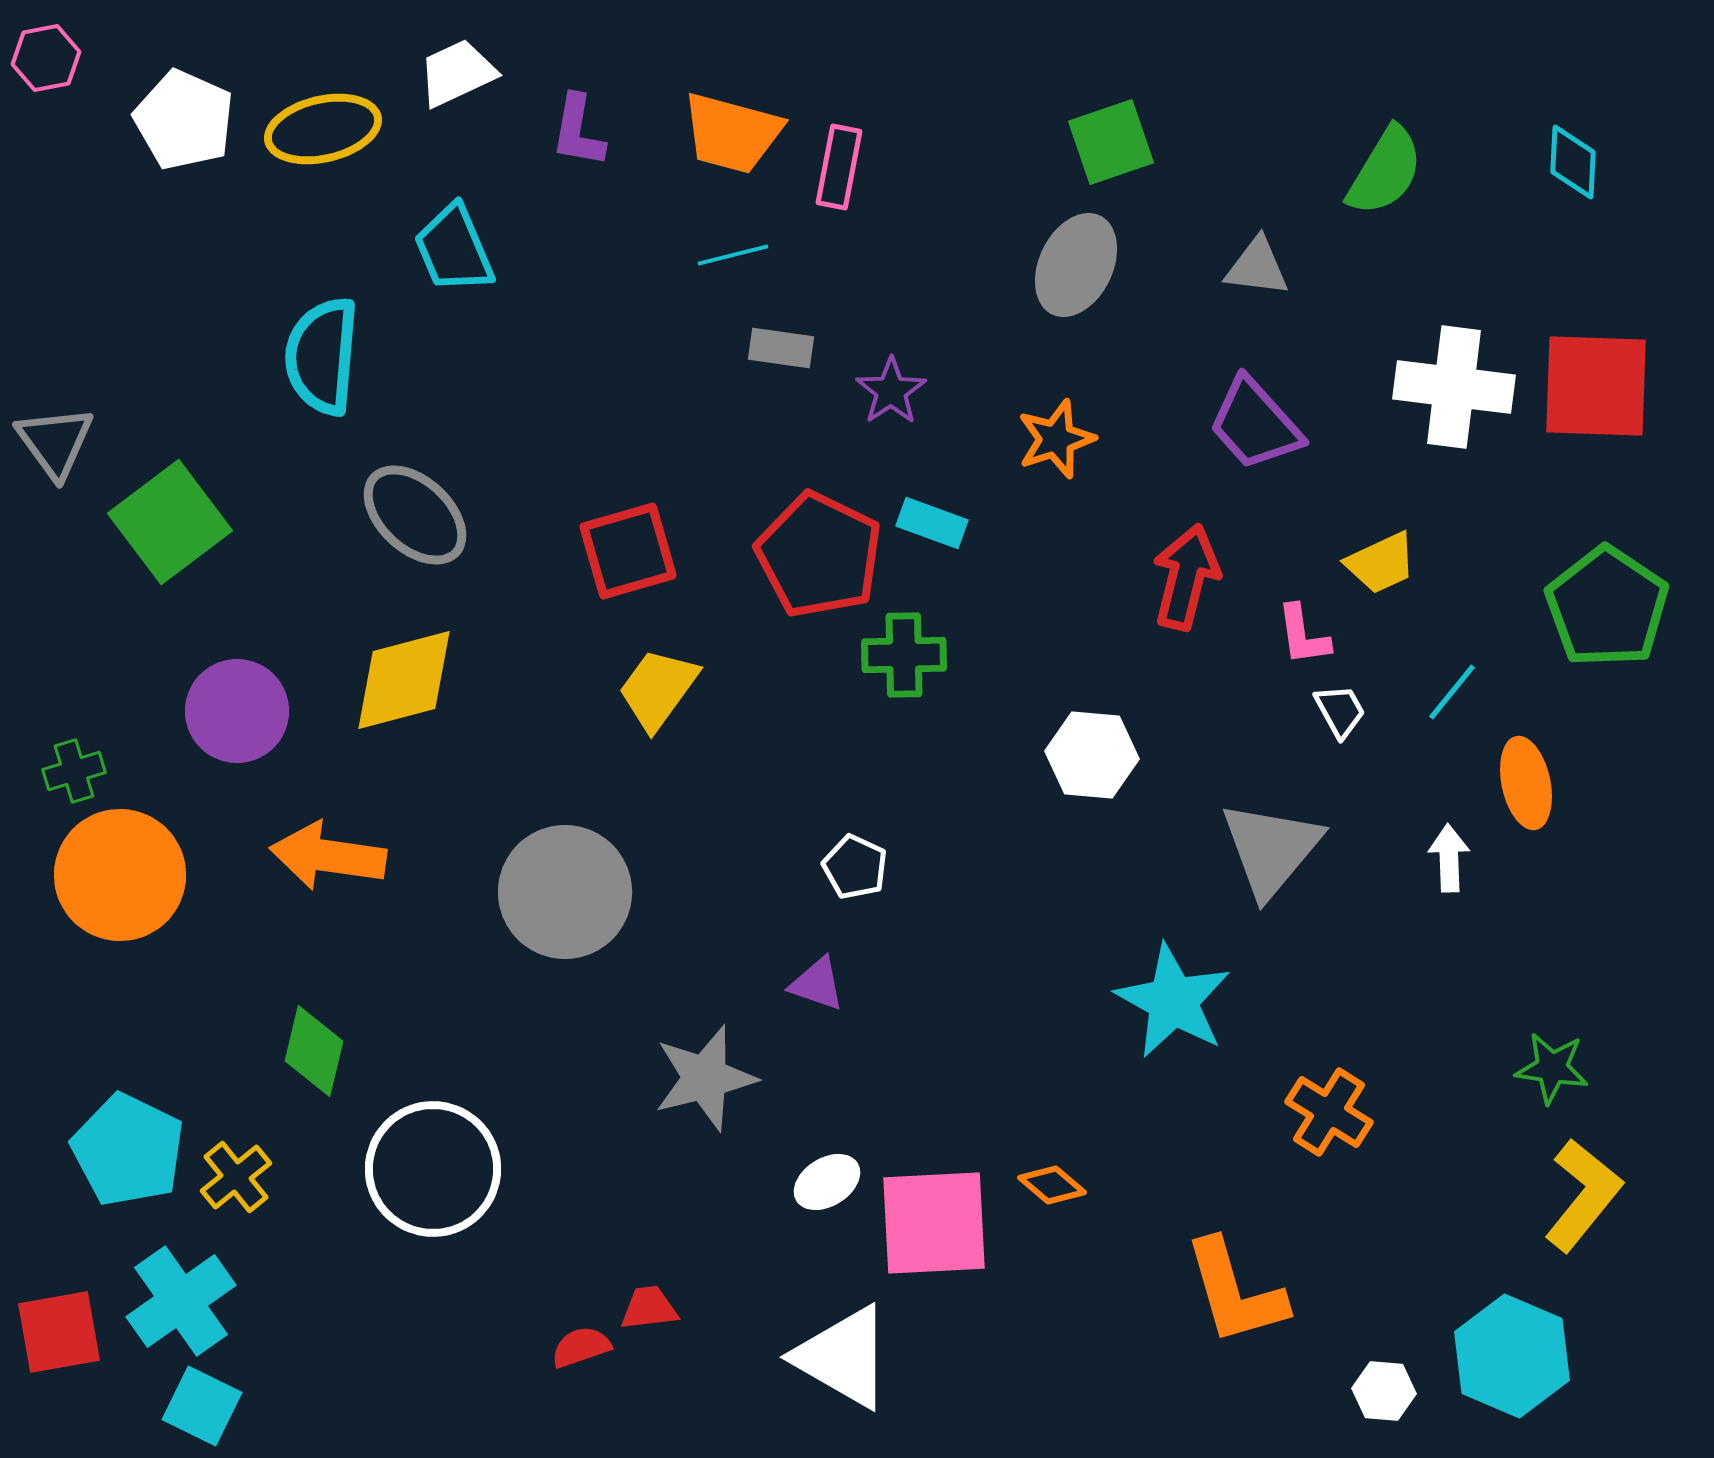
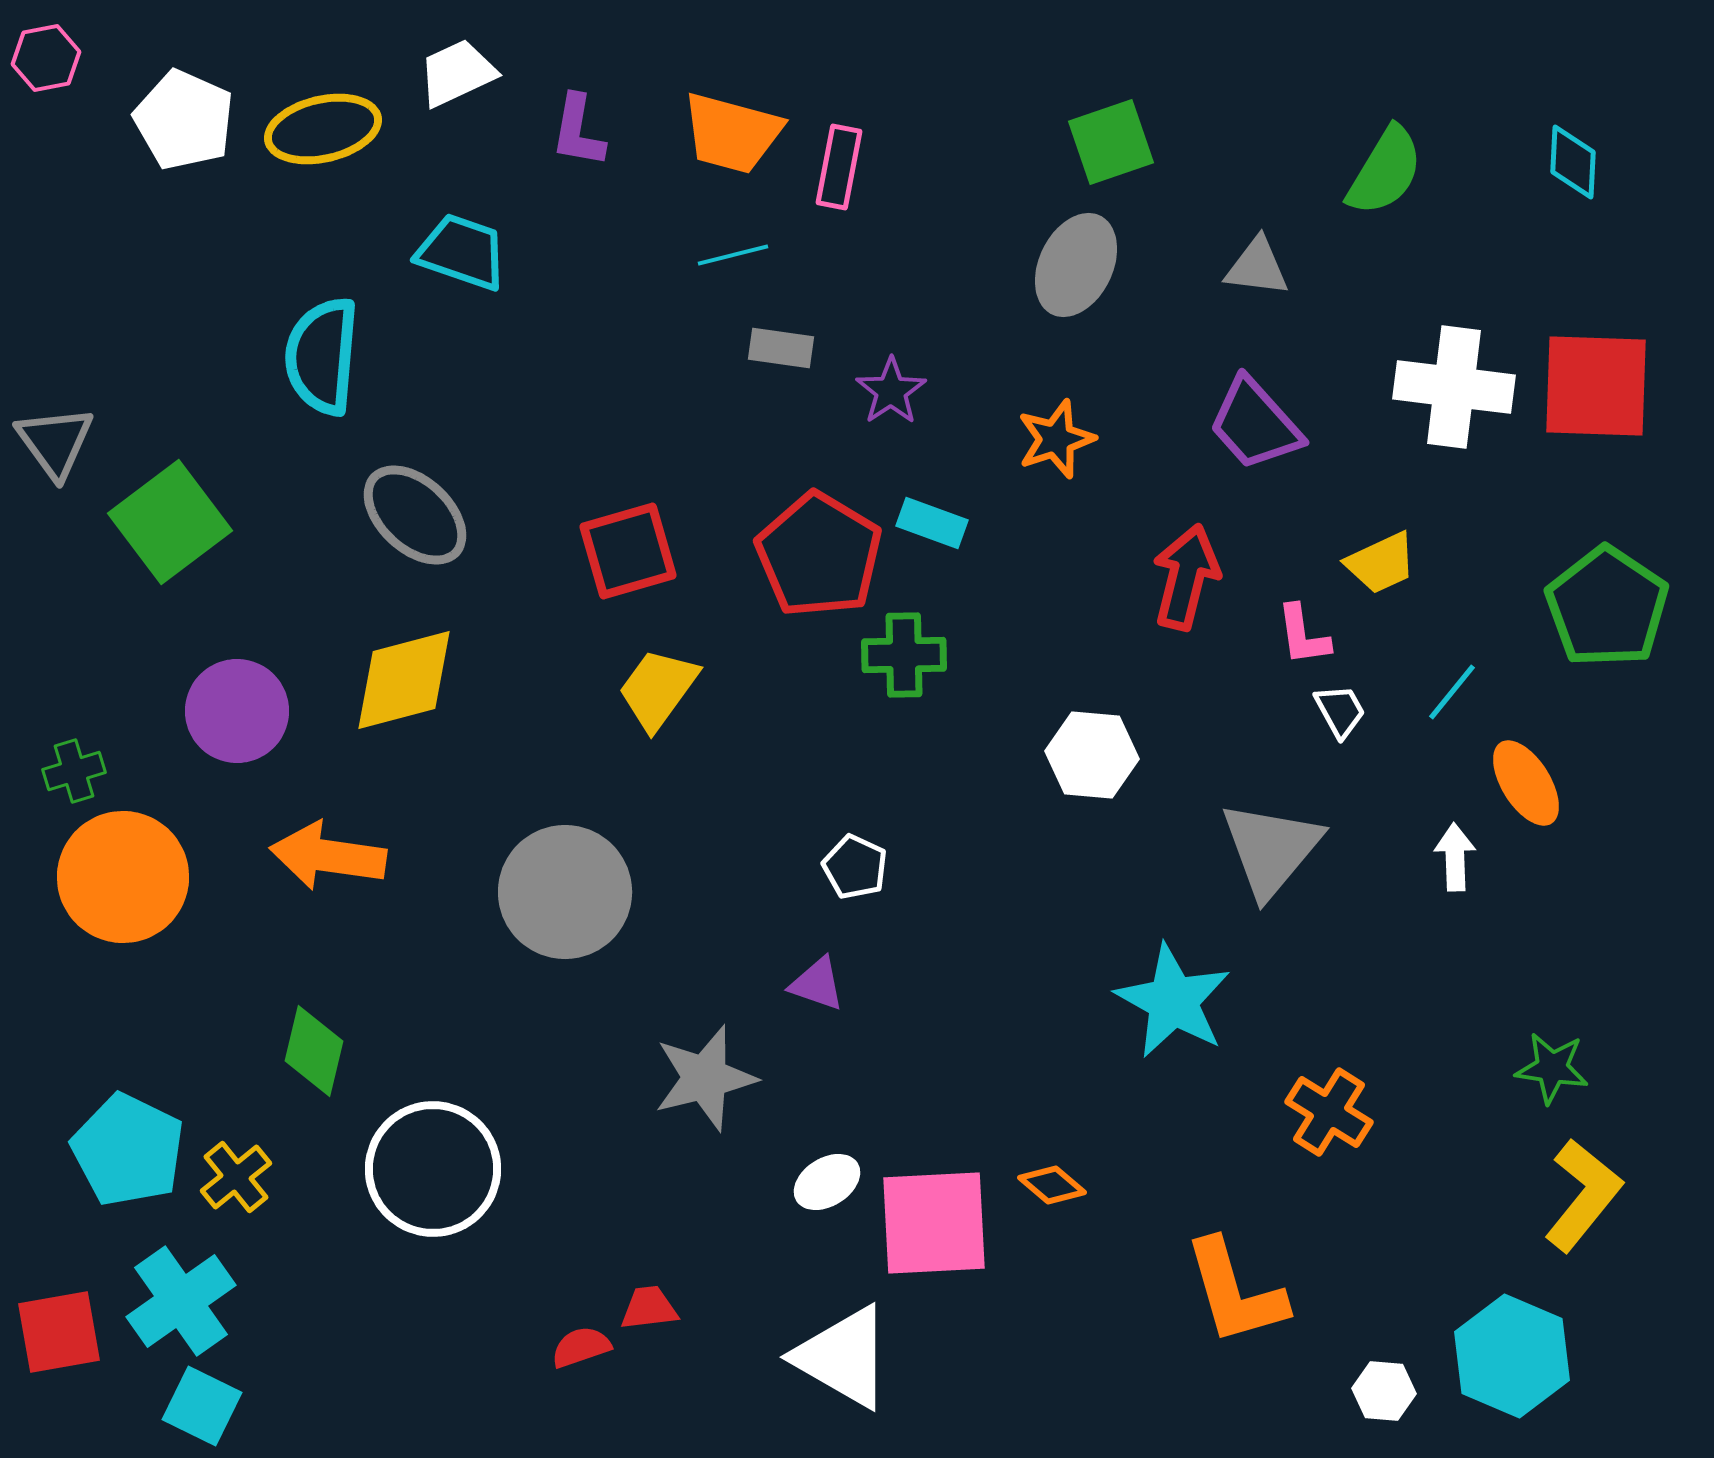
cyan trapezoid at (454, 249): moved 8 px right, 3 px down; rotated 132 degrees clockwise
red pentagon at (819, 555): rotated 5 degrees clockwise
orange ellipse at (1526, 783): rotated 20 degrees counterclockwise
white arrow at (1449, 858): moved 6 px right, 1 px up
orange circle at (120, 875): moved 3 px right, 2 px down
